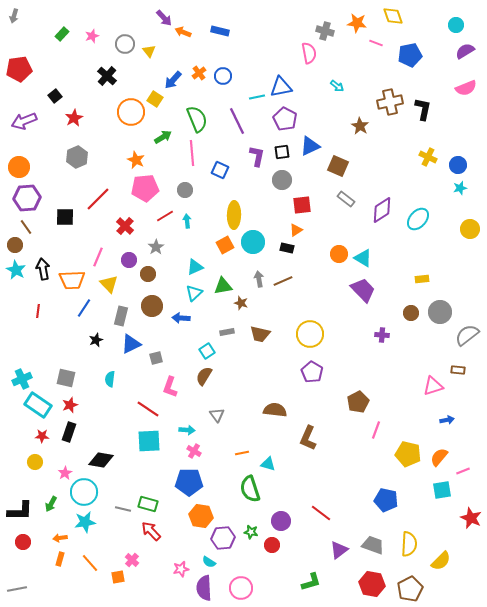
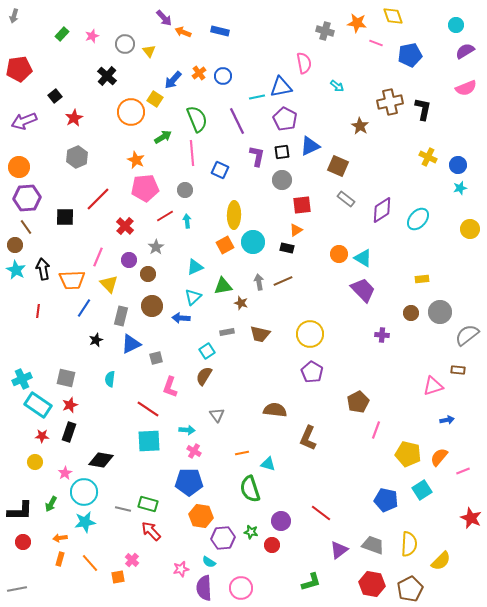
pink semicircle at (309, 53): moved 5 px left, 10 px down
gray arrow at (259, 279): moved 3 px down
cyan triangle at (194, 293): moved 1 px left, 4 px down
cyan square at (442, 490): moved 20 px left; rotated 24 degrees counterclockwise
